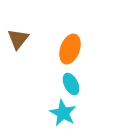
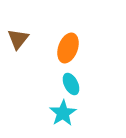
orange ellipse: moved 2 px left, 1 px up
cyan star: rotated 12 degrees clockwise
